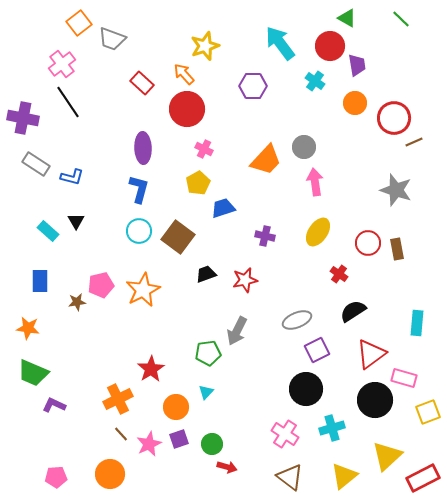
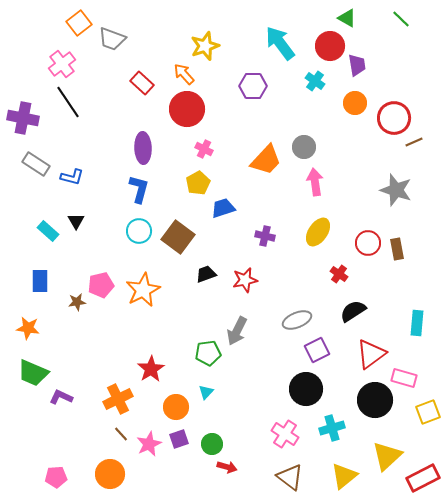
purple L-shape at (54, 405): moved 7 px right, 8 px up
